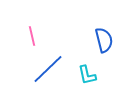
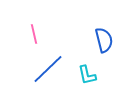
pink line: moved 2 px right, 2 px up
